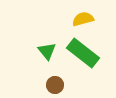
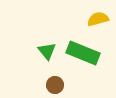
yellow semicircle: moved 15 px right
green rectangle: rotated 16 degrees counterclockwise
